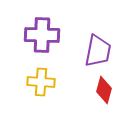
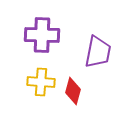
purple trapezoid: moved 1 px down
red diamond: moved 31 px left, 1 px down
